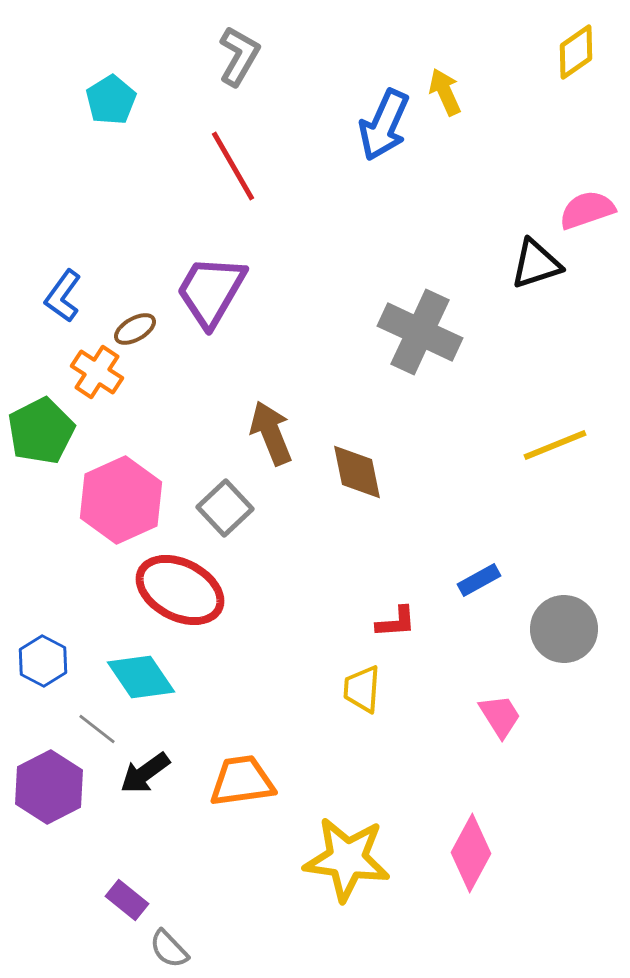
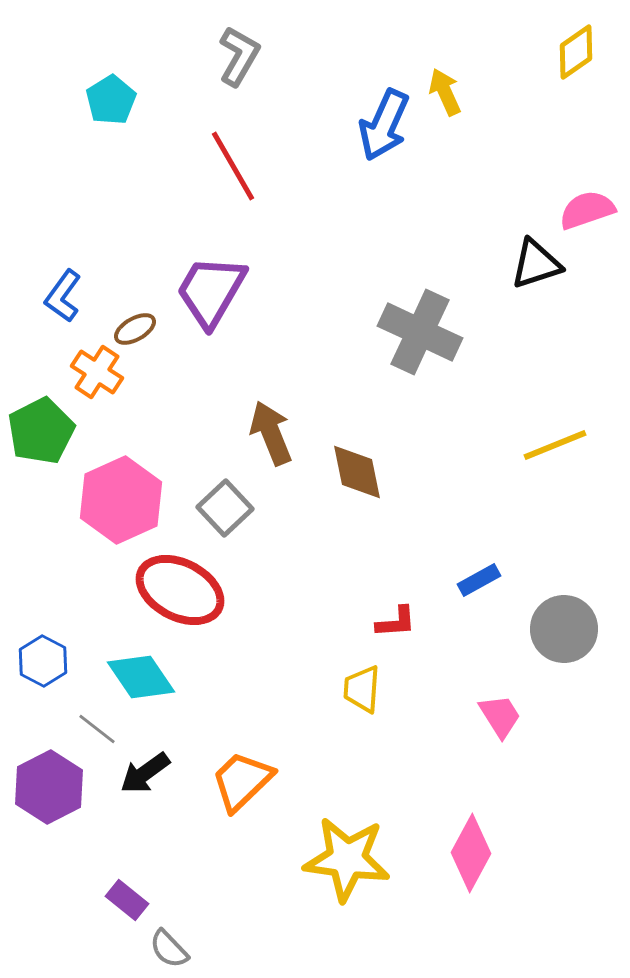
orange trapezoid: rotated 36 degrees counterclockwise
